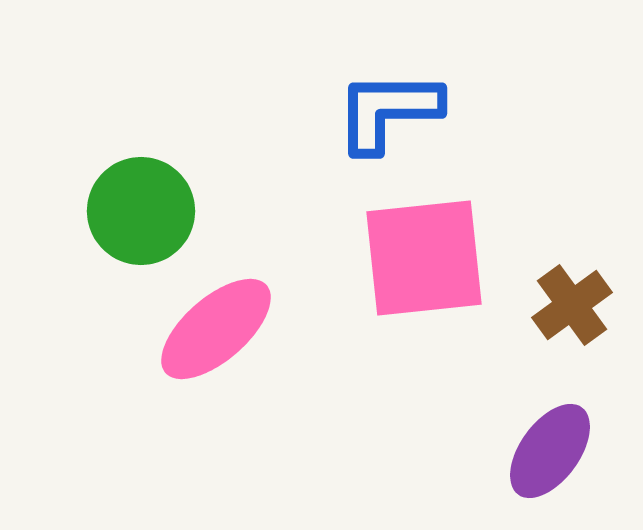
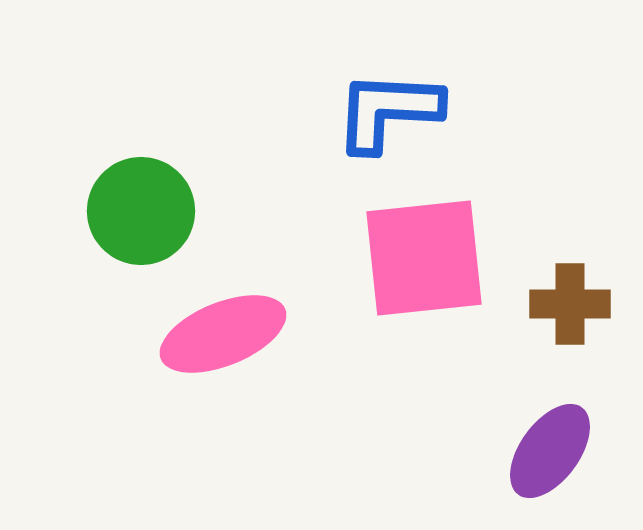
blue L-shape: rotated 3 degrees clockwise
brown cross: moved 2 px left, 1 px up; rotated 36 degrees clockwise
pink ellipse: moved 7 px right, 5 px down; rotated 19 degrees clockwise
